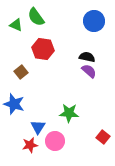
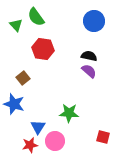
green triangle: rotated 24 degrees clockwise
black semicircle: moved 2 px right, 1 px up
brown square: moved 2 px right, 6 px down
red square: rotated 24 degrees counterclockwise
